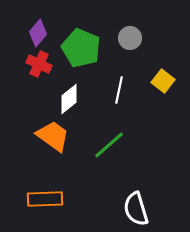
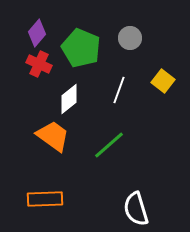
purple diamond: moved 1 px left
white line: rotated 8 degrees clockwise
